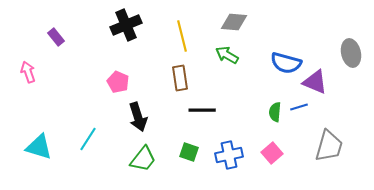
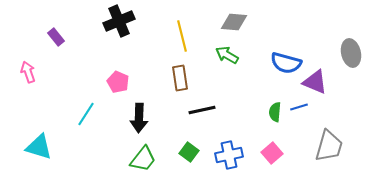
black cross: moved 7 px left, 4 px up
black line: rotated 12 degrees counterclockwise
black arrow: moved 1 px right, 1 px down; rotated 20 degrees clockwise
cyan line: moved 2 px left, 25 px up
green square: rotated 18 degrees clockwise
